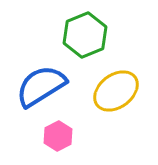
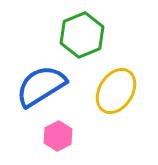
green hexagon: moved 3 px left
yellow ellipse: rotated 21 degrees counterclockwise
